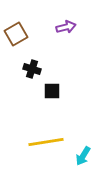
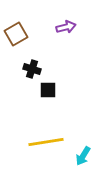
black square: moved 4 px left, 1 px up
